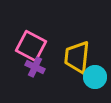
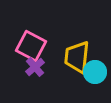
purple cross: rotated 24 degrees clockwise
cyan circle: moved 5 px up
